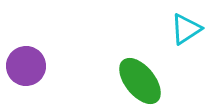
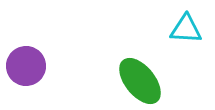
cyan triangle: rotated 36 degrees clockwise
